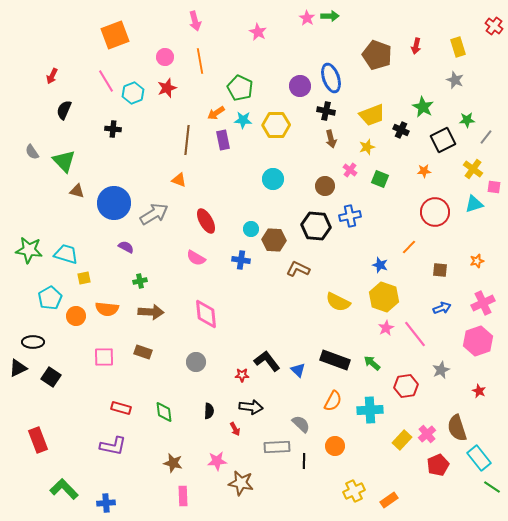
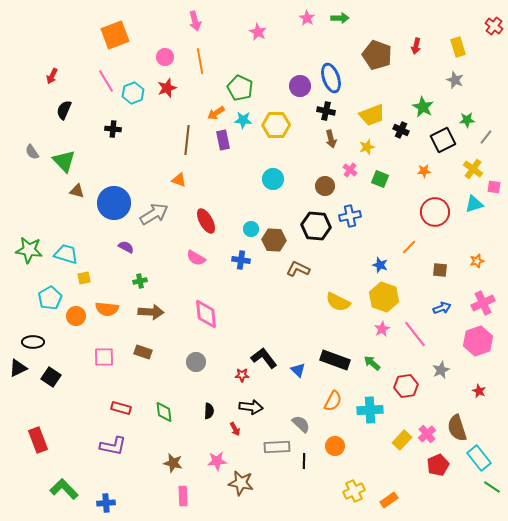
green arrow at (330, 16): moved 10 px right, 2 px down
pink star at (386, 328): moved 4 px left, 1 px down
black L-shape at (267, 361): moved 3 px left, 3 px up
